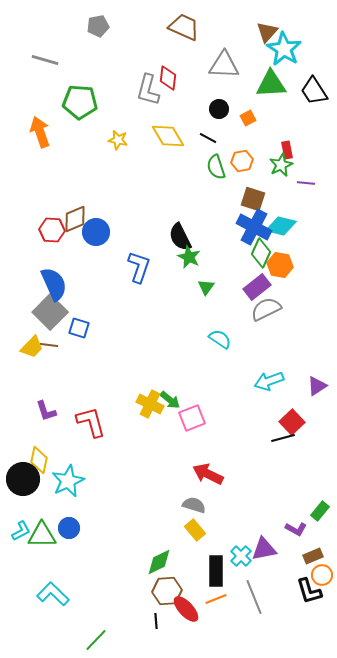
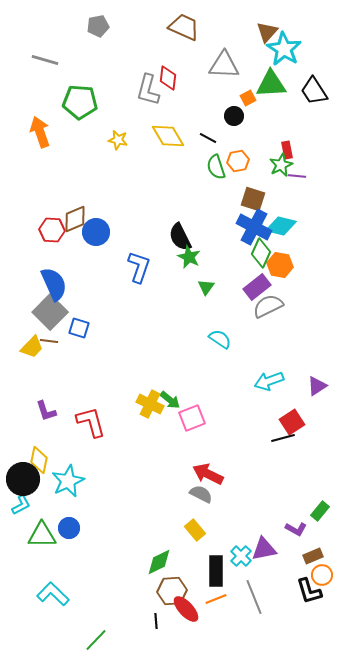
black circle at (219, 109): moved 15 px right, 7 px down
orange square at (248, 118): moved 20 px up
orange hexagon at (242, 161): moved 4 px left
purple line at (306, 183): moved 9 px left, 7 px up
gray semicircle at (266, 309): moved 2 px right, 3 px up
brown line at (49, 345): moved 4 px up
red square at (292, 422): rotated 10 degrees clockwise
gray semicircle at (194, 505): moved 7 px right, 11 px up; rotated 10 degrees clockwise
cyan L-shape at (21, 531): moved 26 px up
brown hexagon at (167, 591): moved 5 px right
